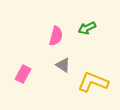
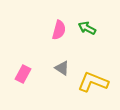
green arrow: rotated 54 degrees clockwise
pink semicircle: moved 3 px right, 6 px up
gray triangle: moved 1 px left, 3 px down
